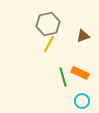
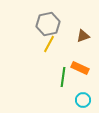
orange rectangle: moved 5 px up
green line: rotated 24 degrees clockwise
cyan circle: moved 1 px right, 1 px up
